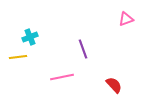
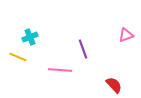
pink triangle: moved 16 px down
yellow line: rotated 30 degrees clockwise
pink line: moved 2 px left, 7 px up; rotated 15 degrees clockwise
